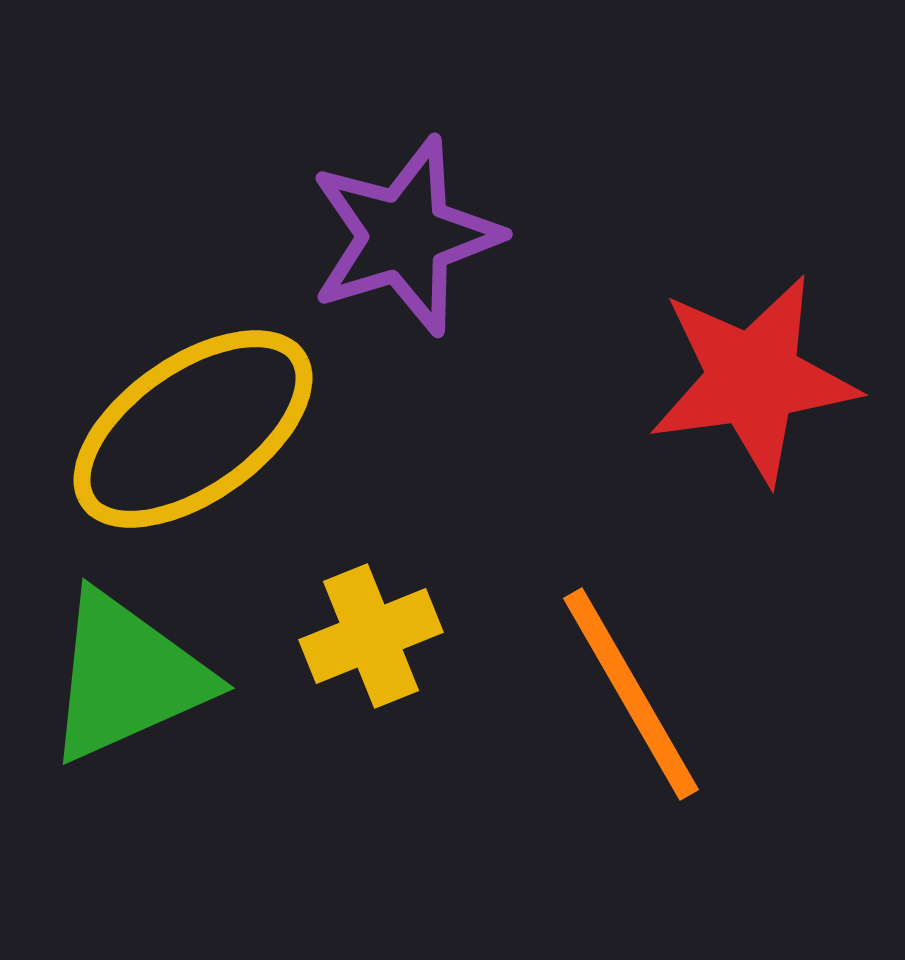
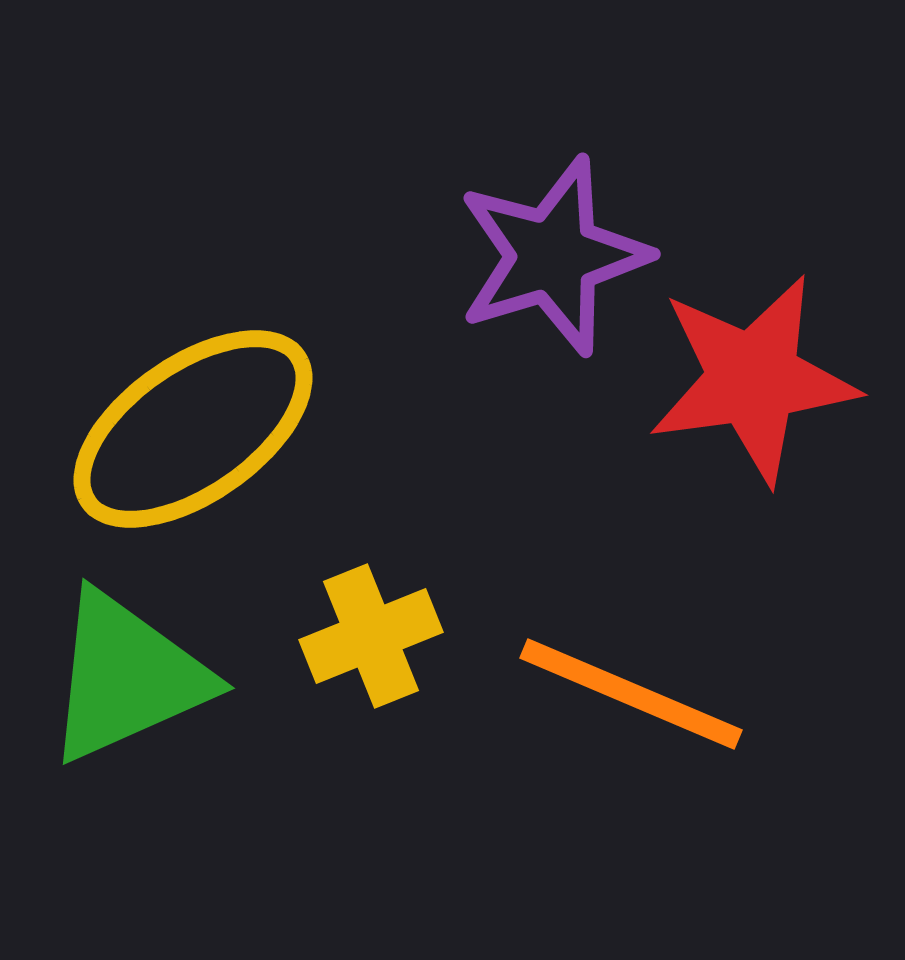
purple star: moved 148 px right, 20 px down
orange line: rotated 37 degrees counterclockwise
